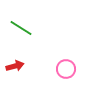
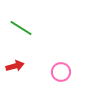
pink circle: moved 5 px left, 3 px down
